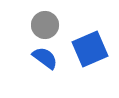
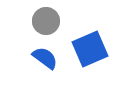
gray circle: moved 1 px right, 4 px up
